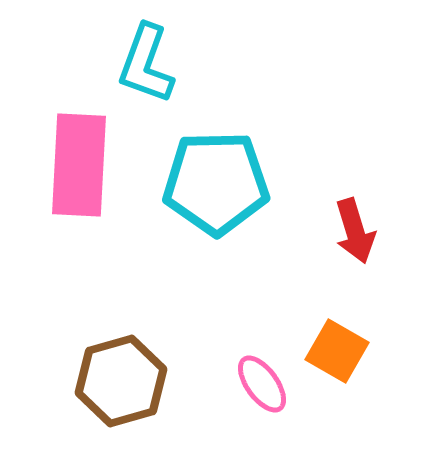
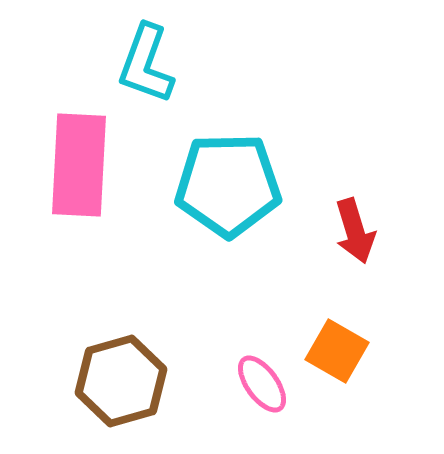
cyan pentagon: moved 12 px right, 2 px down
